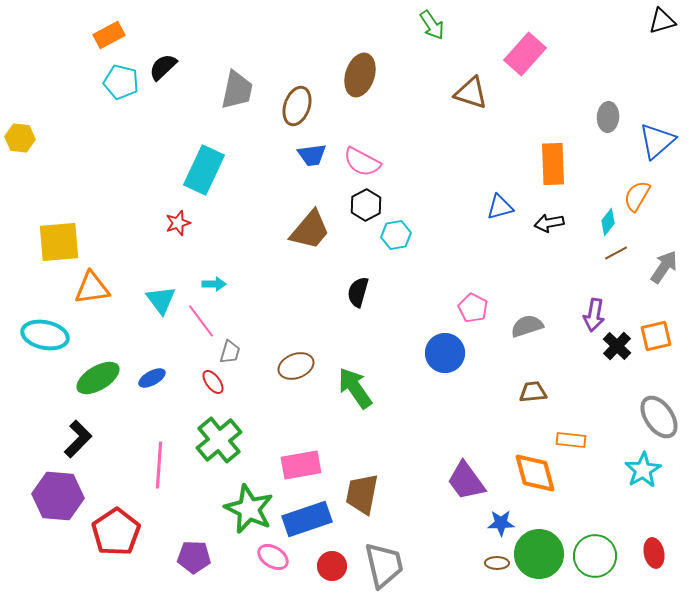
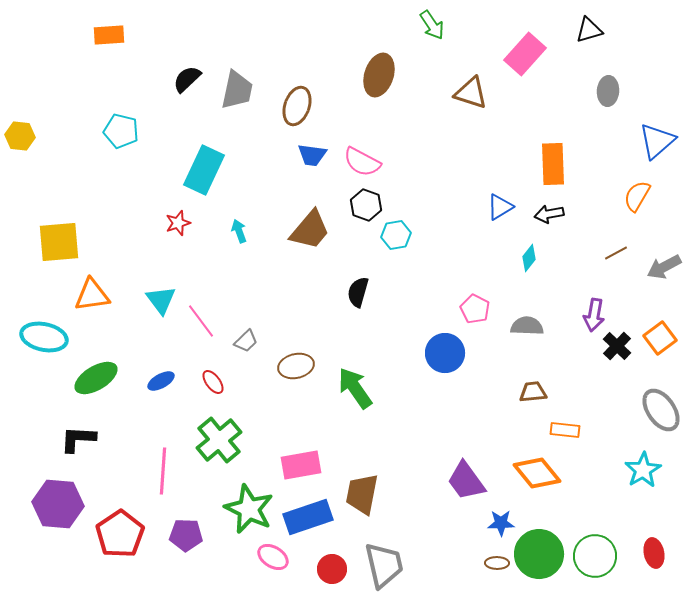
black triangle at (662, 21): moved 73 px left, 9 px down
orange rectangle at (109, 35): rotated 24 degrees clockwise
black semicircle at (163, 67): moved 24 px right, 12 px down
brown ellipse at (360, 75): moved 19 px right
cyan pentagon at (121, 82): moved 49 px down
gray ellipse at (608, 117): moved 26 px up
yellow hexagon at (20, 138): moved 2 px up
blue trapezoid at (312, 155): rotated 16 degrees clockwise
black hexagon at (366, 205): rotated 12 degrees counterclockwise
blue triangle at (500, 207): rotated 16 degrees counterclockwise
cyan diamond at (608, 222): moved 79 px left, 36 px down
black arrow at (549, 223): moved 9 px up
gray arrow at (664, 267): rotated 152 degrees counterclockwise
cyan arrow at (214, 284): moved 25 px right, 53 px up; rotated 110 degrees counterclockwise
orange triangle at (92, 288): moved 7 px down
pink pentagon at (473, 308): moved 2 px right, 1 px down
gray semicircle at (527, 326): rotated 20 degrees clockwise
cyan ellipse at (45, 335): moved 1 px left, 2 px down
orange square at (656, 336): moved 4 px right, 2 px down; rotated 24 degrees counterclockwise
gray trapezoid at (230, 352): moved 16 px right, 11 px up; rotated 30 degrees clockwise
brown ellipse at (296, 366): rotated 8 degrees clockwise
green ellipse at (98, 378): moved 2 px left
blue ellipse at (152, 378): moved 9 px right, 3 px down
gray ellipse at (659, 417): moved 2 px right, 7 px up
black L-shape at (78, 439): rotated 132 degrees counterclockwise
orange rectangle at (571, 440): moved 6 px left, 10 px up
pink line at (159, 465): moved 4 px right, 6 px down
orange diamond at (535, 473): moved 2 px right; rotated 24 degrees counterclockwise
purple hexagon at (58, 496): moved 8 px down
blue rectangle at (307, 519): moved 1 px right, 2 px up
red pentagon at (116, 532): moved 4 px right, 2 px down
purple pentagon at (194, 557): moved 8 px left, 22 px up
red circle at (332, 566): moved 3 px down
